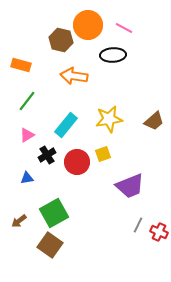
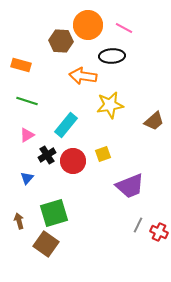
brown hexagon: moved 1 px down; rotated 10 degrees counterclockwise
black ellipse: moved 1 px left, 1 px down
orange arrow: moved 9 px right
green line: rotated 70 degrees clockwise
yellow star: moved 1 px right, 14 px up
red circle: moved 4 px left, 1 px up
blue triangle: rotated 40 degrees counterclockwise
green square: rotated 12 degrees clockwise
brown arrow: rotated 112 degrees clockwise
brown square: moved 4 px left, 1 px up
